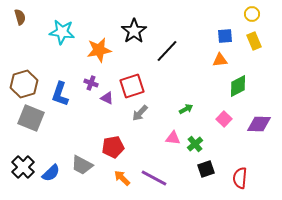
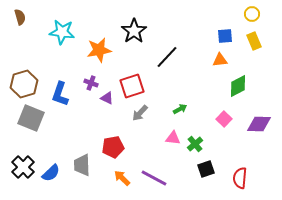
black line: moved 6 px down
green arrow: moved 6 px left
gray trapezoid: rotated 60 degrees clockwise
